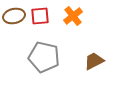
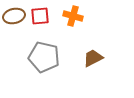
orange cross: rotated 36 degrees counterclockwise
brown trapezoid: moved 1 px left, 3 px up
